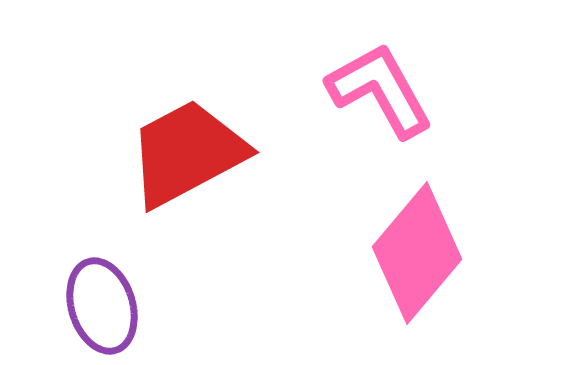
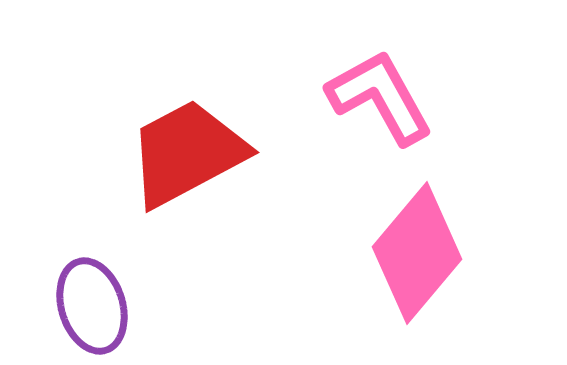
pink L-shape: moved 7 px down
purple ellipse: moved 10 px left
